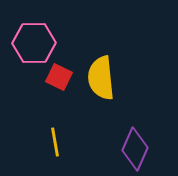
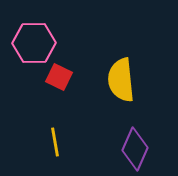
yellow semicircle: moved 20 px right, 2 px down
